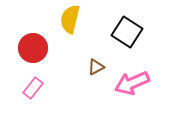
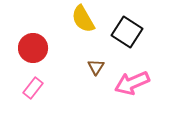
yellow semicircle: moved 13 px right; rotated 44 degrees counterclockwise
brown triangle: rotated 30 degrees counterclockwise
